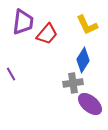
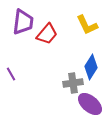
blue diamond: moved 8 px right, 7 px down
